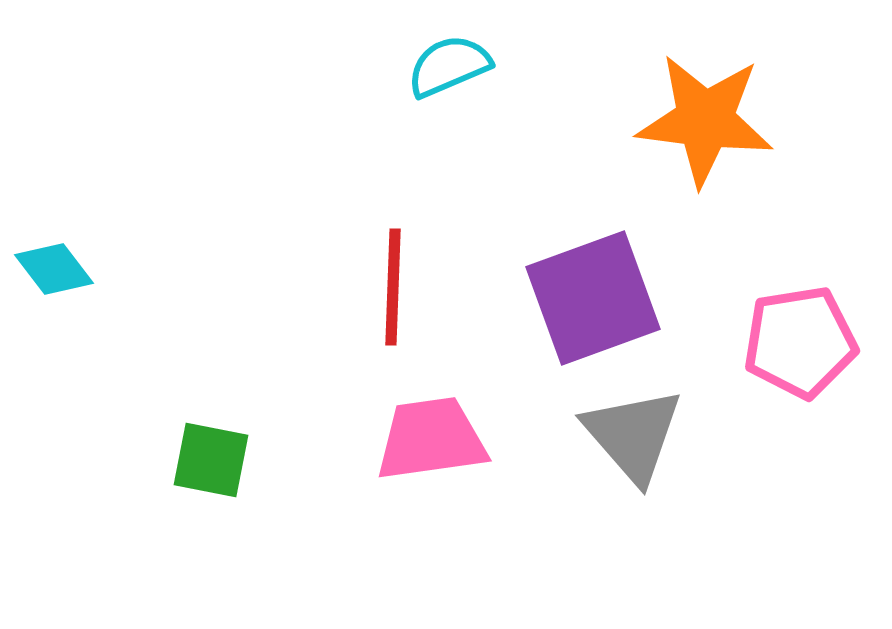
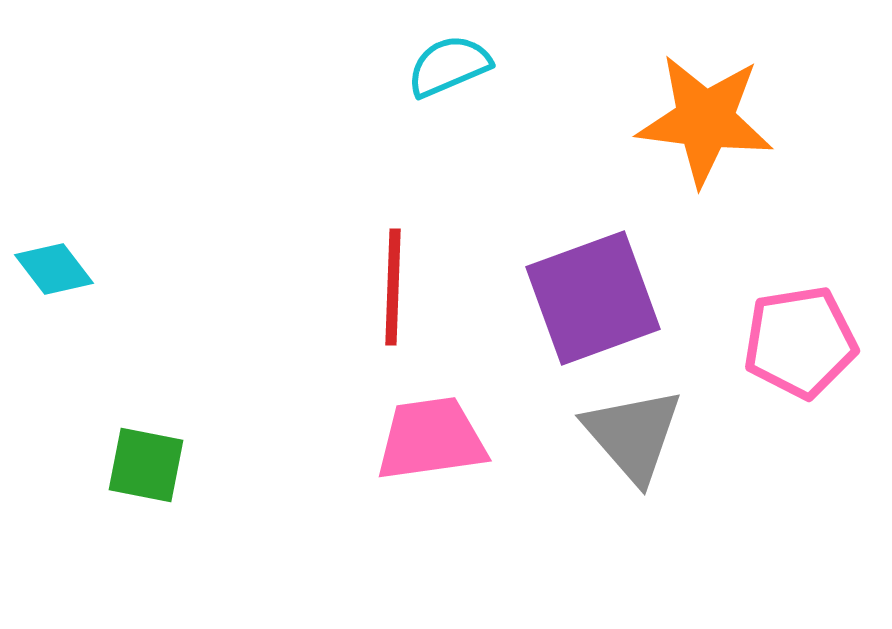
green square: moved 65 px left, 5 px down
